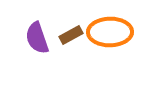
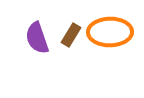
brown rectangle: rotated 30 degrees counterclockwise
